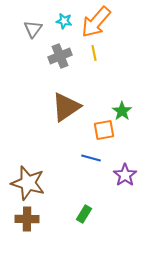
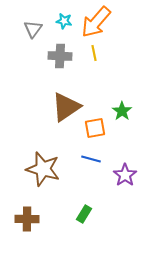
gray cross: rotated 25 degrees clockwise
orange square: moved 9 px left, 2 px up
blue line: moved 1 px down
brown star: moved 15 px right, 14 px up
